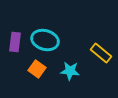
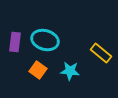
orange square: moved 1 px right, 1 px down
